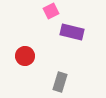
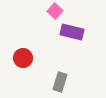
pink square: moved 4 px right; rotated 21 degrees counterclockwise
red circle: moved 2 px left, 2 px down
